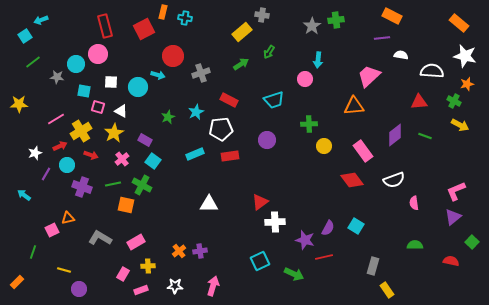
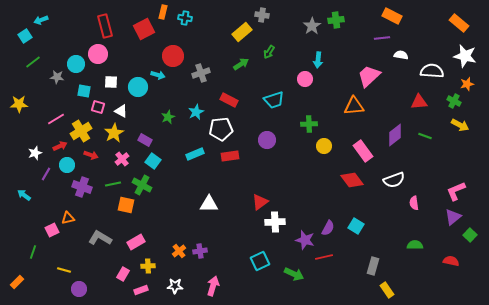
green square at (472, 242): moved 2 px left, 7 px up
